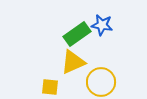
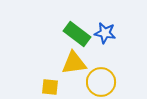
blue star: moved 3 px right, 8 px down
green rectangle: rotated 72 degrees clockwise
yellow triangle: moved 1 px right, 1 px down; rotated 16 degrees clockwise
